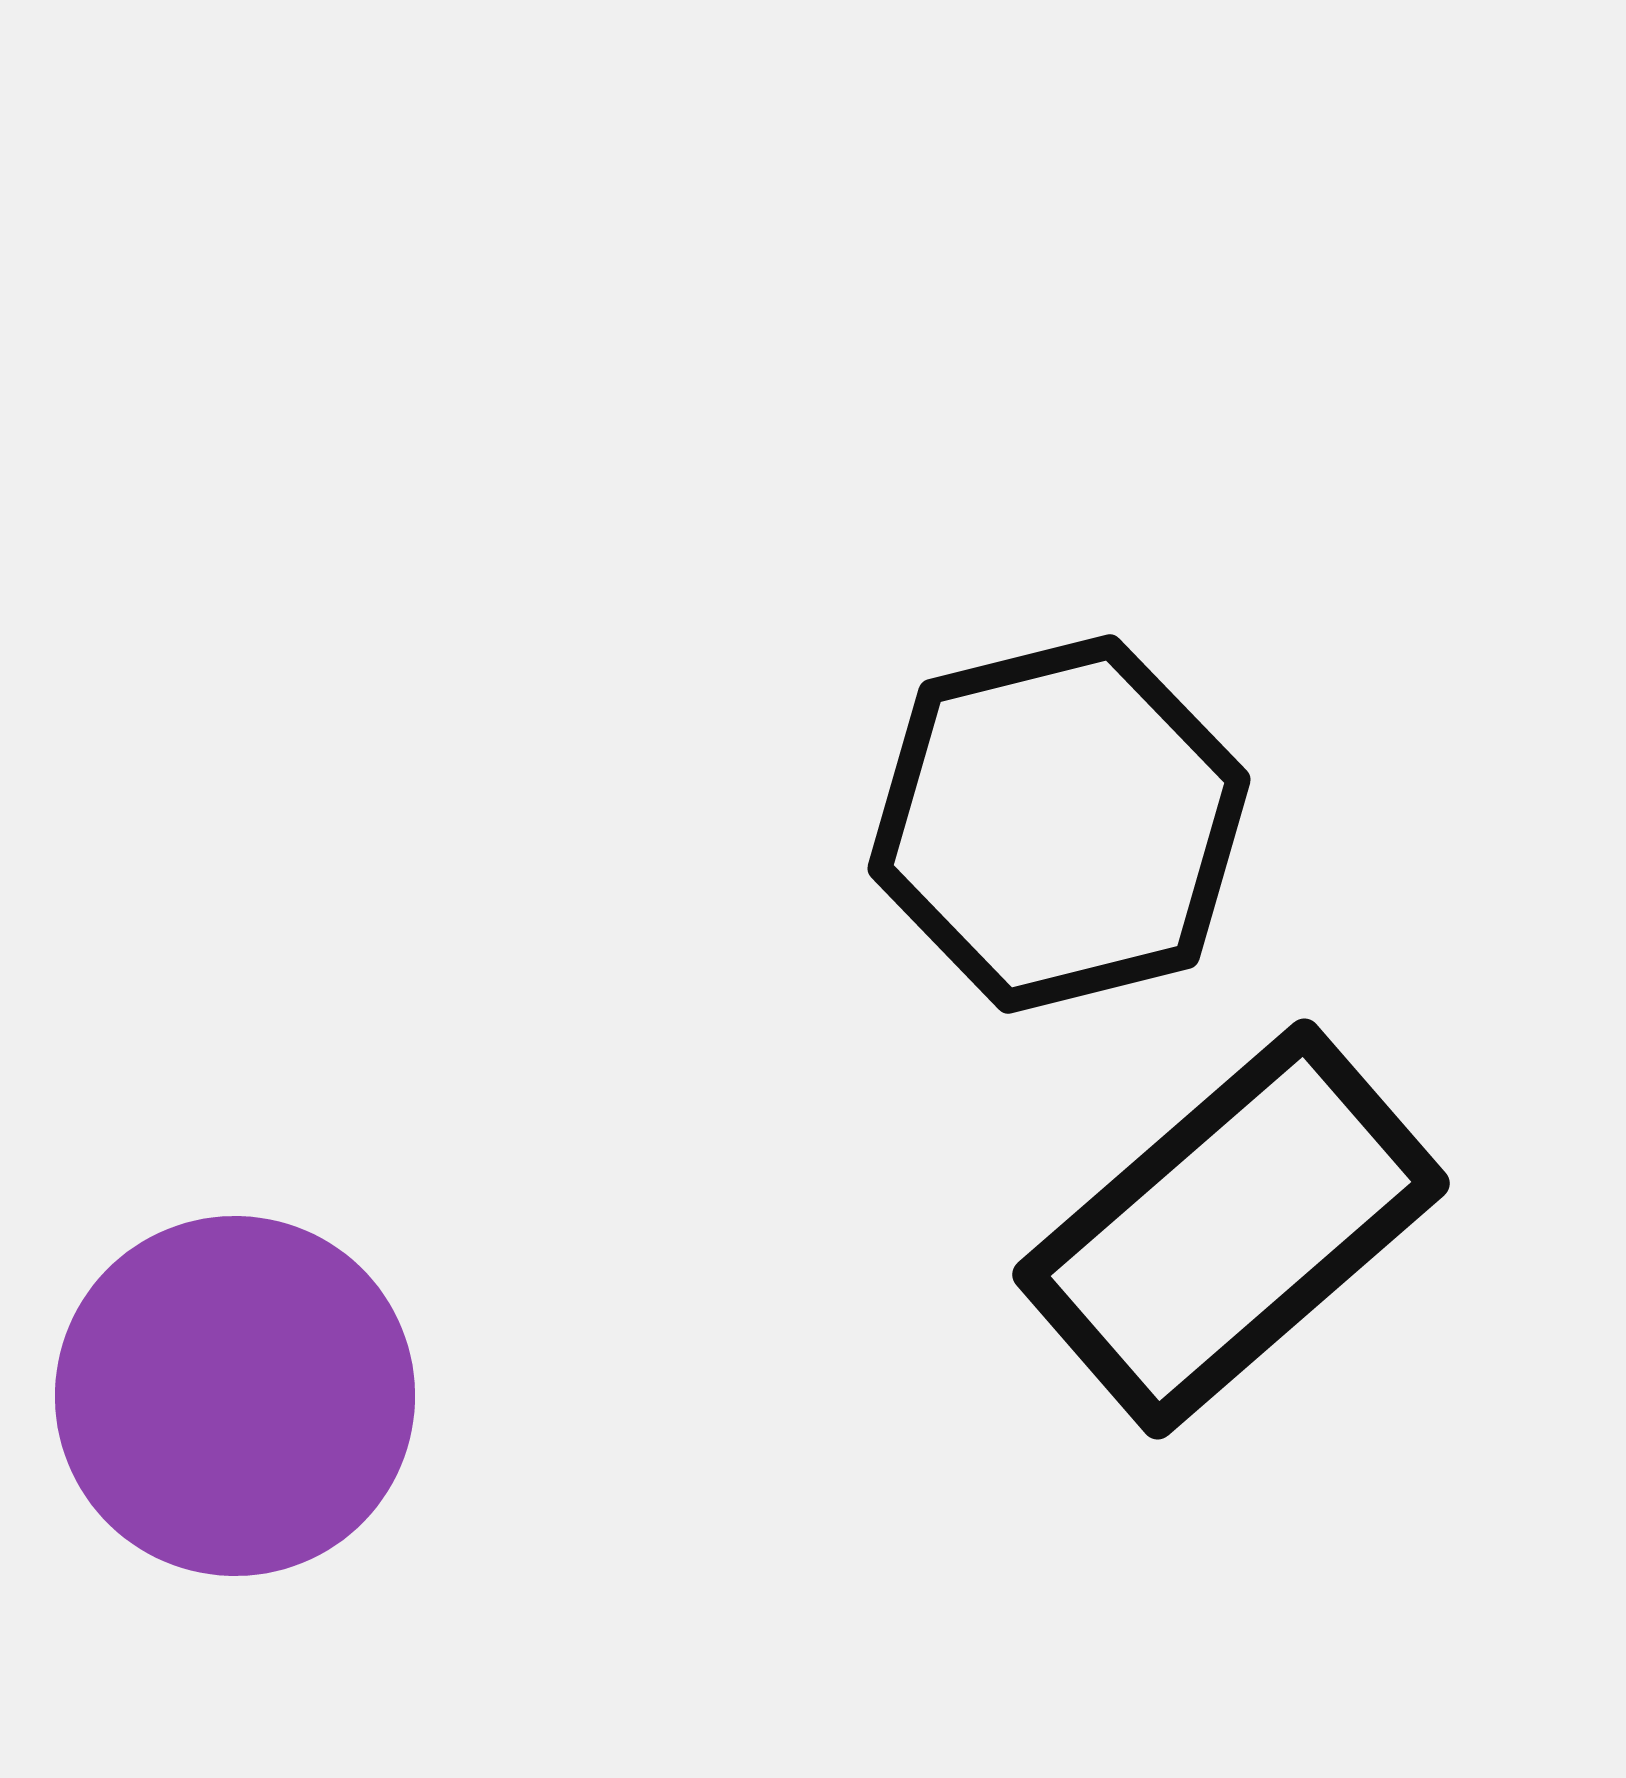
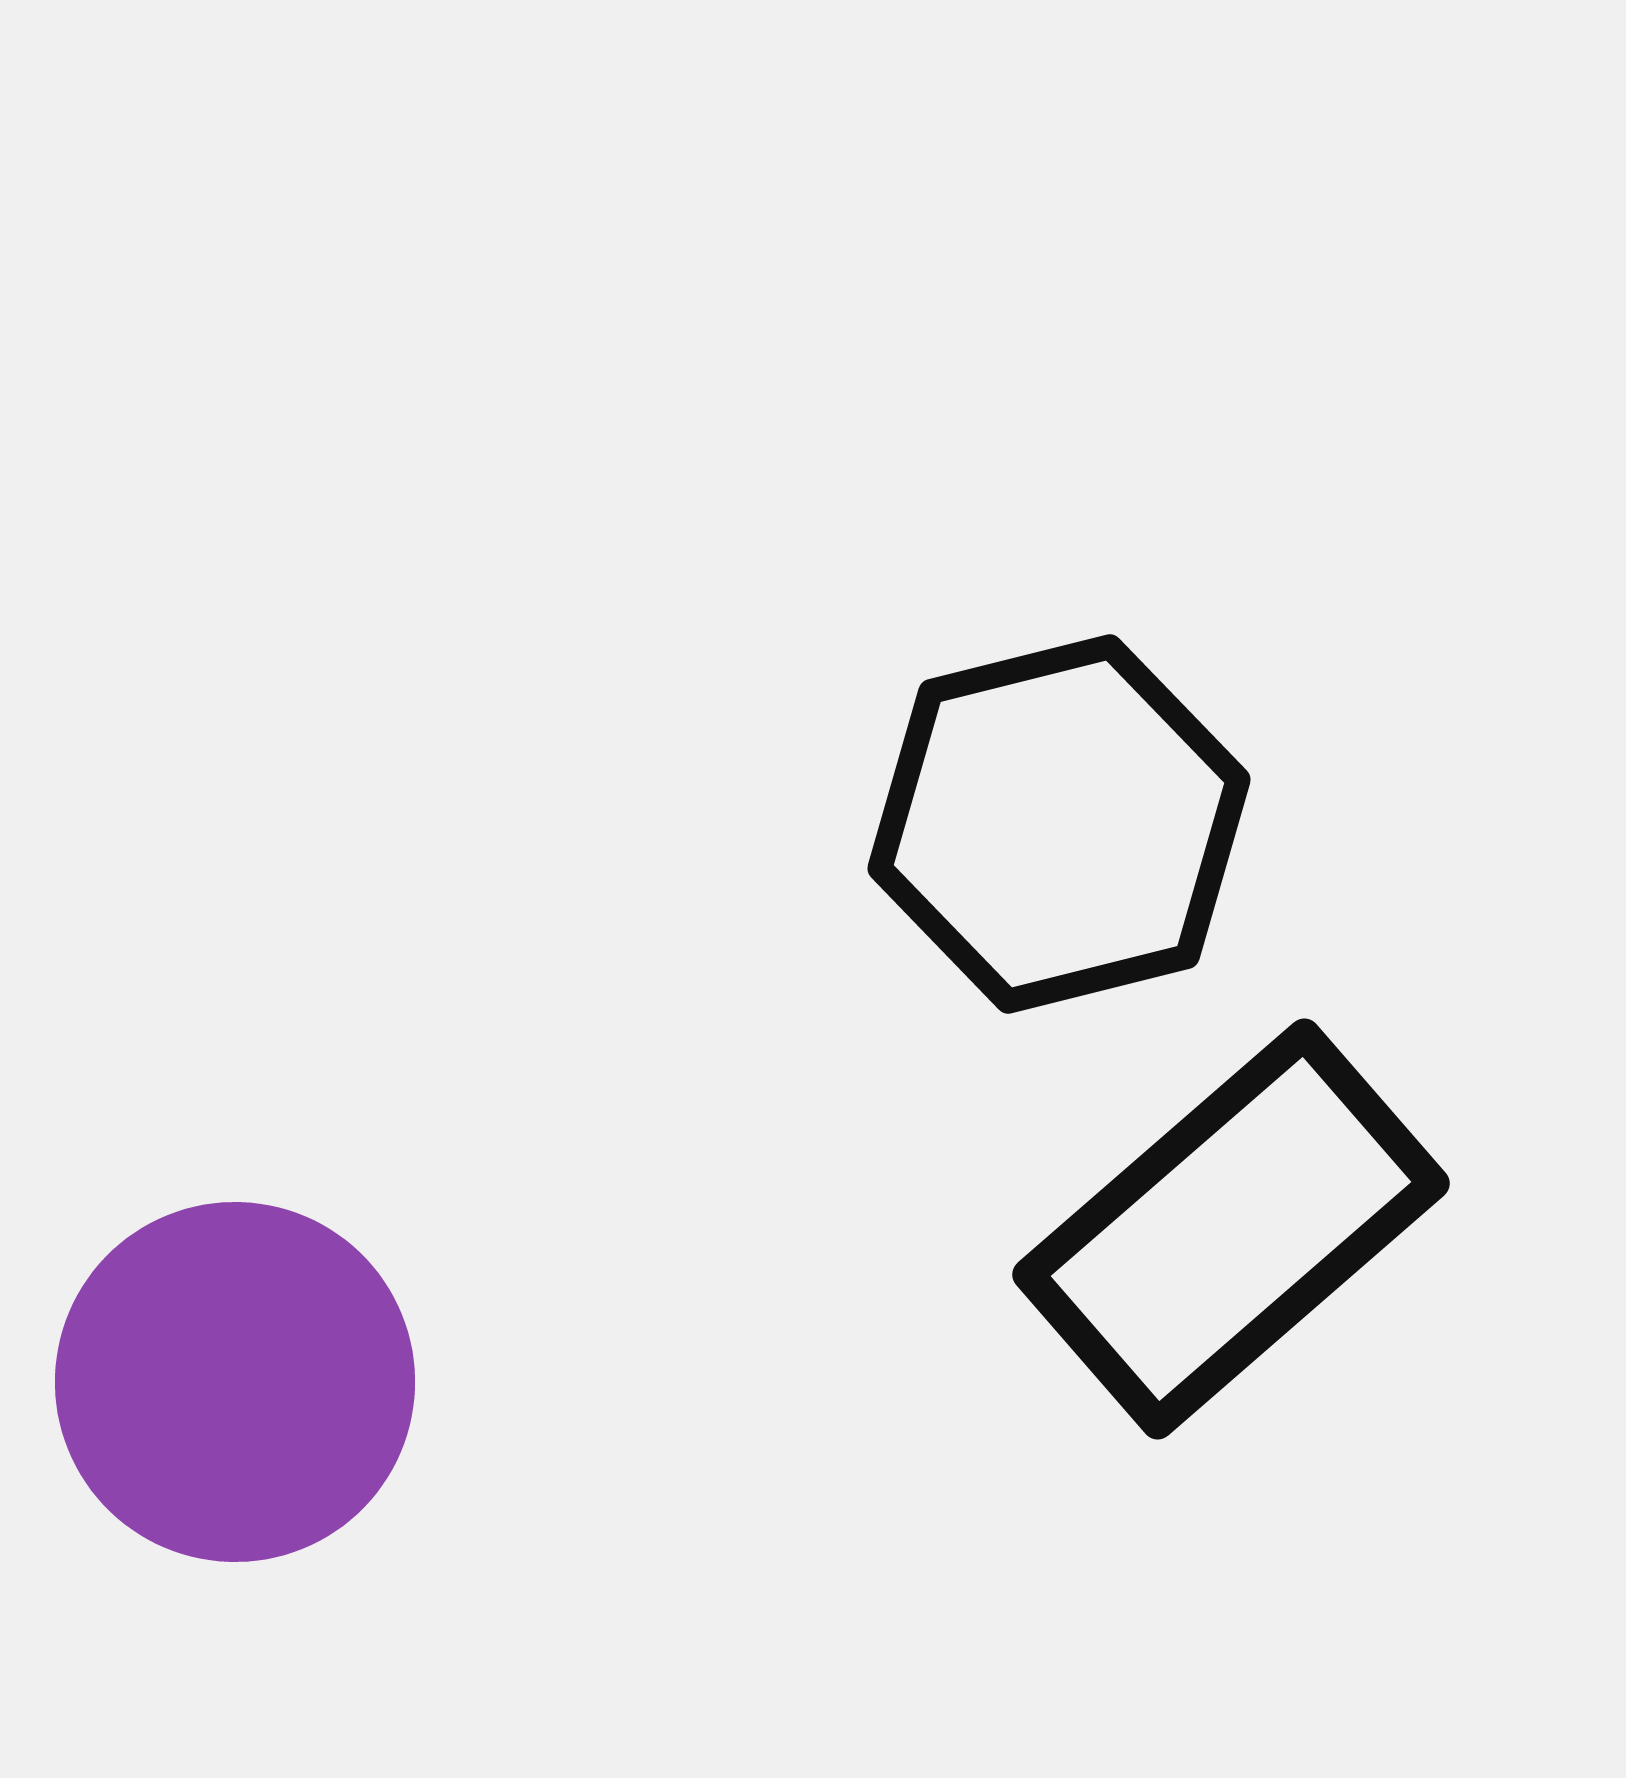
purple circle: moved 14 px up
